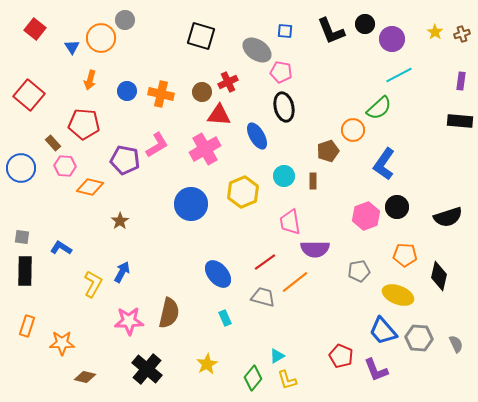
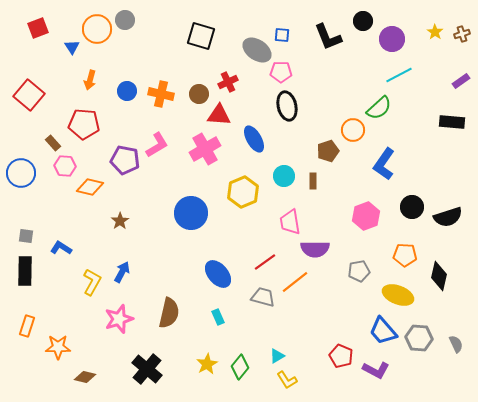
black circle at (365, 24): moved 2 px left, 3 px up
red square at (35, 29): moved 3 px right, 1 px up; rotated 30 degrees clockwise
blue square at (285, 31): moved 3 px left, 4 px down
black L-shape at (331, 31): moved 3 px left, 6 px down
orange circle at (101, 38): moved 4 px left, 9 px up
pink pentagon at (281, 72): rotated 10 degrees counterclockwise
purple rectangle at (461, 81): rotated 48 degrees clockwise
brown circle at (202, 92): moved 3 px left, 2 px down
black ellipse at (284, 107): moved 3 px right, 1 px up
black rectangle at (460, 121): moved 8 px left, 1 px down
blue ellipse at (257, 136): moved 3 px left, 3 px down
blue circle at (21, 168): moved 5 px down
blue circle at (191, 204): moved 9 px down
black circle at (397, 207): moved 15 px right
gray square at (22, 237): moved 4 px right, 1 px up
yellow L-shape at (93, 284): moved 1 px left, 2 px up
cyan rectangle at (225, 318): moved 7 px left, 1 px up
pink star at (129, 321): moved 10 px left, 2 px up; rotated 16 degrees counterclockwise
orange star at (62, 343): moved 4 px left, 4 px down
purple L-shape at (376, 370): rotated 40 degrees counterclockwise
green diamond at (253, 378): moved 13 px left, 11 px up
yellow L-shape at (287, 380): rotated 15 degrees counterclockwise
